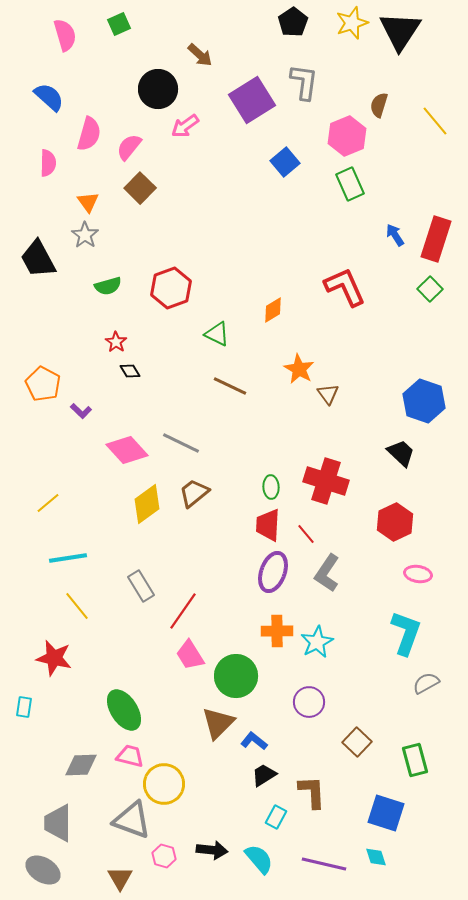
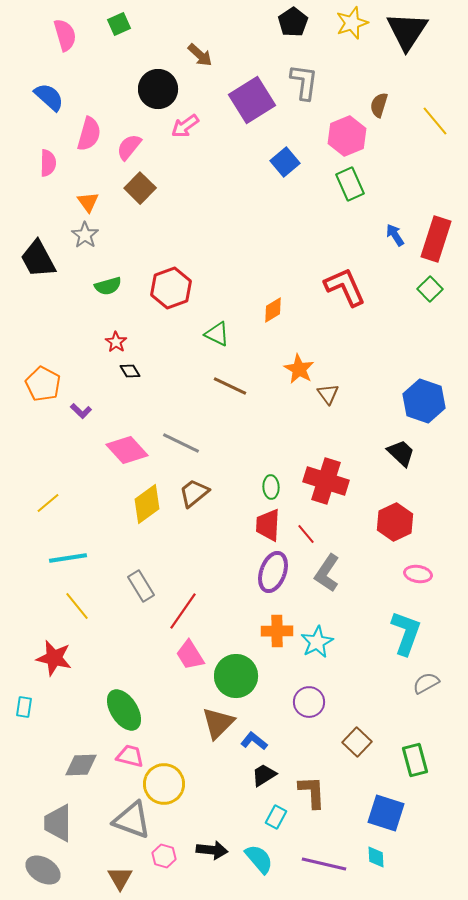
black triangle at (400, 31): moved 7 px right
cyan diamond at (376, 857): rotated 15 degrees clockwise
